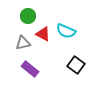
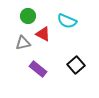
cyan semicircle: moved 1 px right, 10 px up
black square: rotated 12 degrees clockwise
purple rectangle: moved 8 px right
